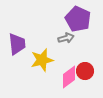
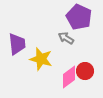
purple pentagon: moved 1 px right, 2 px up
gray arrow: rotated 133 degrees counterclockwise
yellow star: moved 1 px left, 1 px up; rotated 30 degrees clockwise
